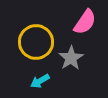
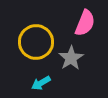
pink semicircle: moved 1 px down; rotated 12 degrees counterclockwise
cyan arrow: moved 1 px right, 2 px down
